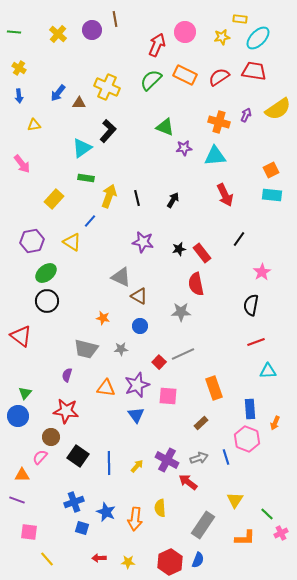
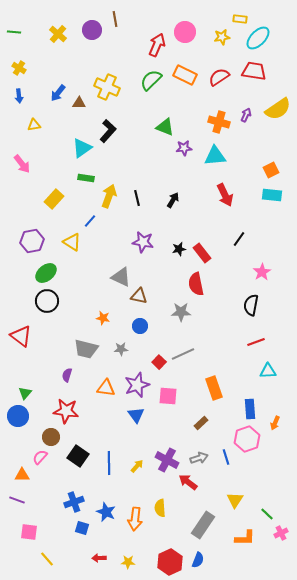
brown triangle at (139, 296): rotated 18 degrees counterclockwise
pink hexagon at (247, 439): rotated 20 degrees clockwise
